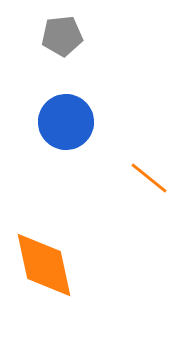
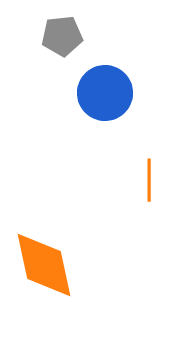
blue circle: moved 39 px right, 29 px up
orange line: moved 2 px down; rotated 51 degrees clockwise
